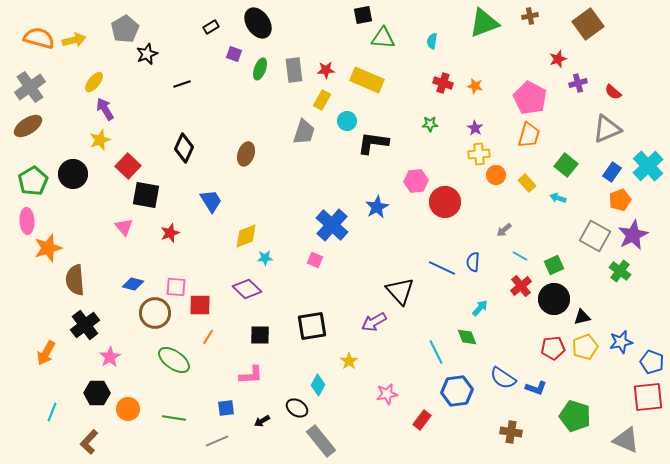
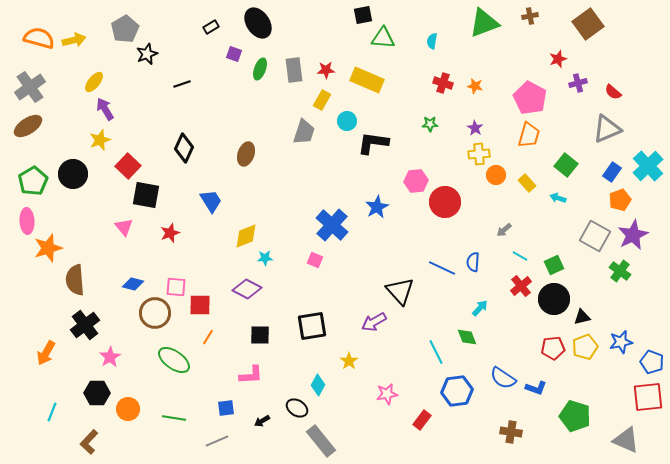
purple diamond at (247, 289): rotated 16 degrees counterclockwise
